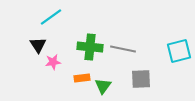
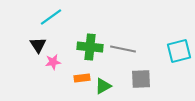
green triangle: rotated 24 degrees clockwise
